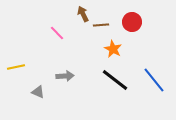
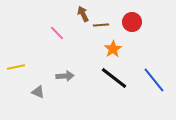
orange star: rotated 12 degrees clockwise
black line: moved 1 px left, 2 px up
